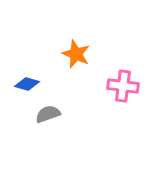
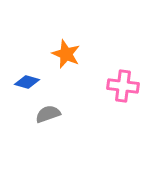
orange star: moved 10 px left
blue diamond: moved 2 px up
